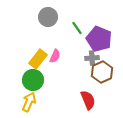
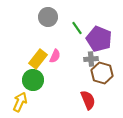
gray cross: moved 1 px left, 1 px down
brown hexagon: moved 1 px down; rotated 20 degrees counterclockwise
yellow arrow: moved 9 px left
